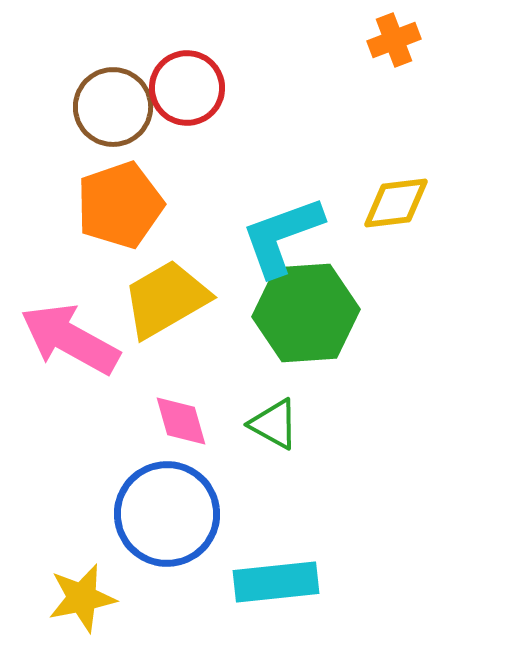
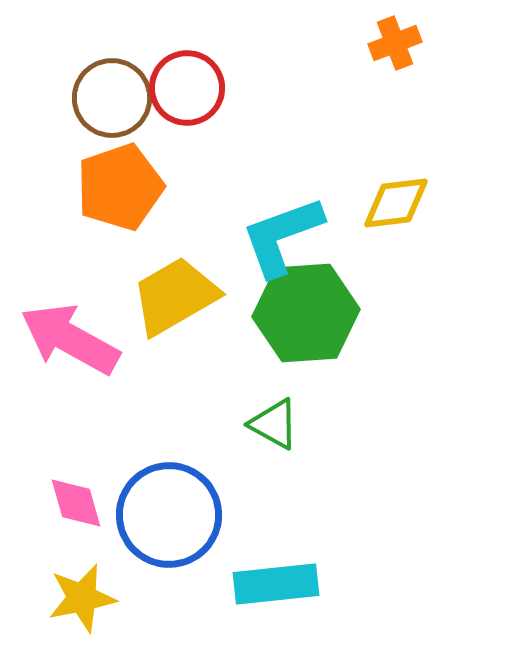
orange cross: moved 1 px right, 3 px down
brown circle: moved 1 px left, 9 px up
orange pentagon: moved 18 px up
yellow trapezoid: moved 9 px right, 3 px up
pink diamond: moved 105 px left, 82 px down
blue circle: moved 2 px right, 1 px down
cyan rectangle: moved 2 px down
